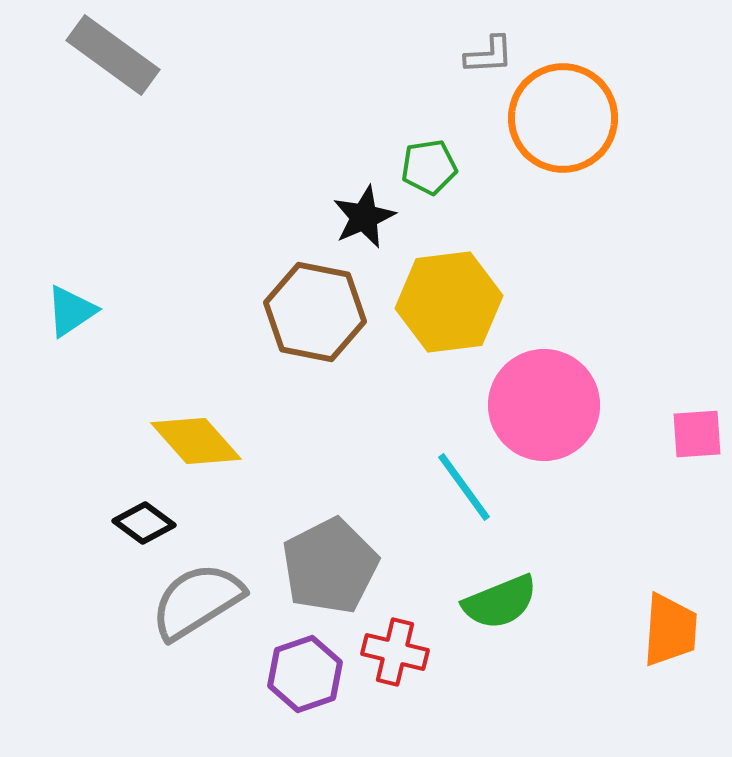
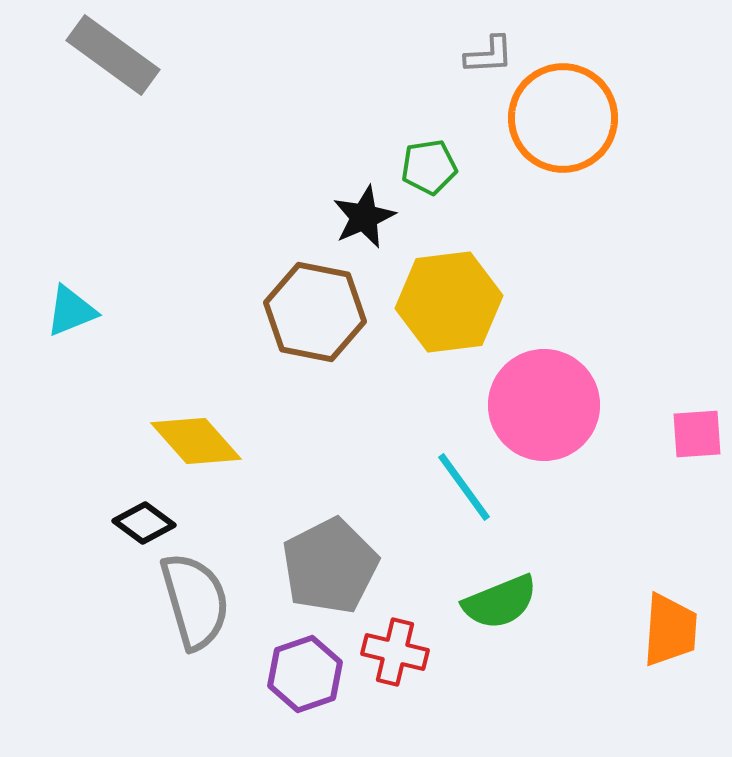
cyan triangle: rotated 12 degrees clockwise
gray semicircle: moved 2 px left; rotated 106 degrees clockwise
